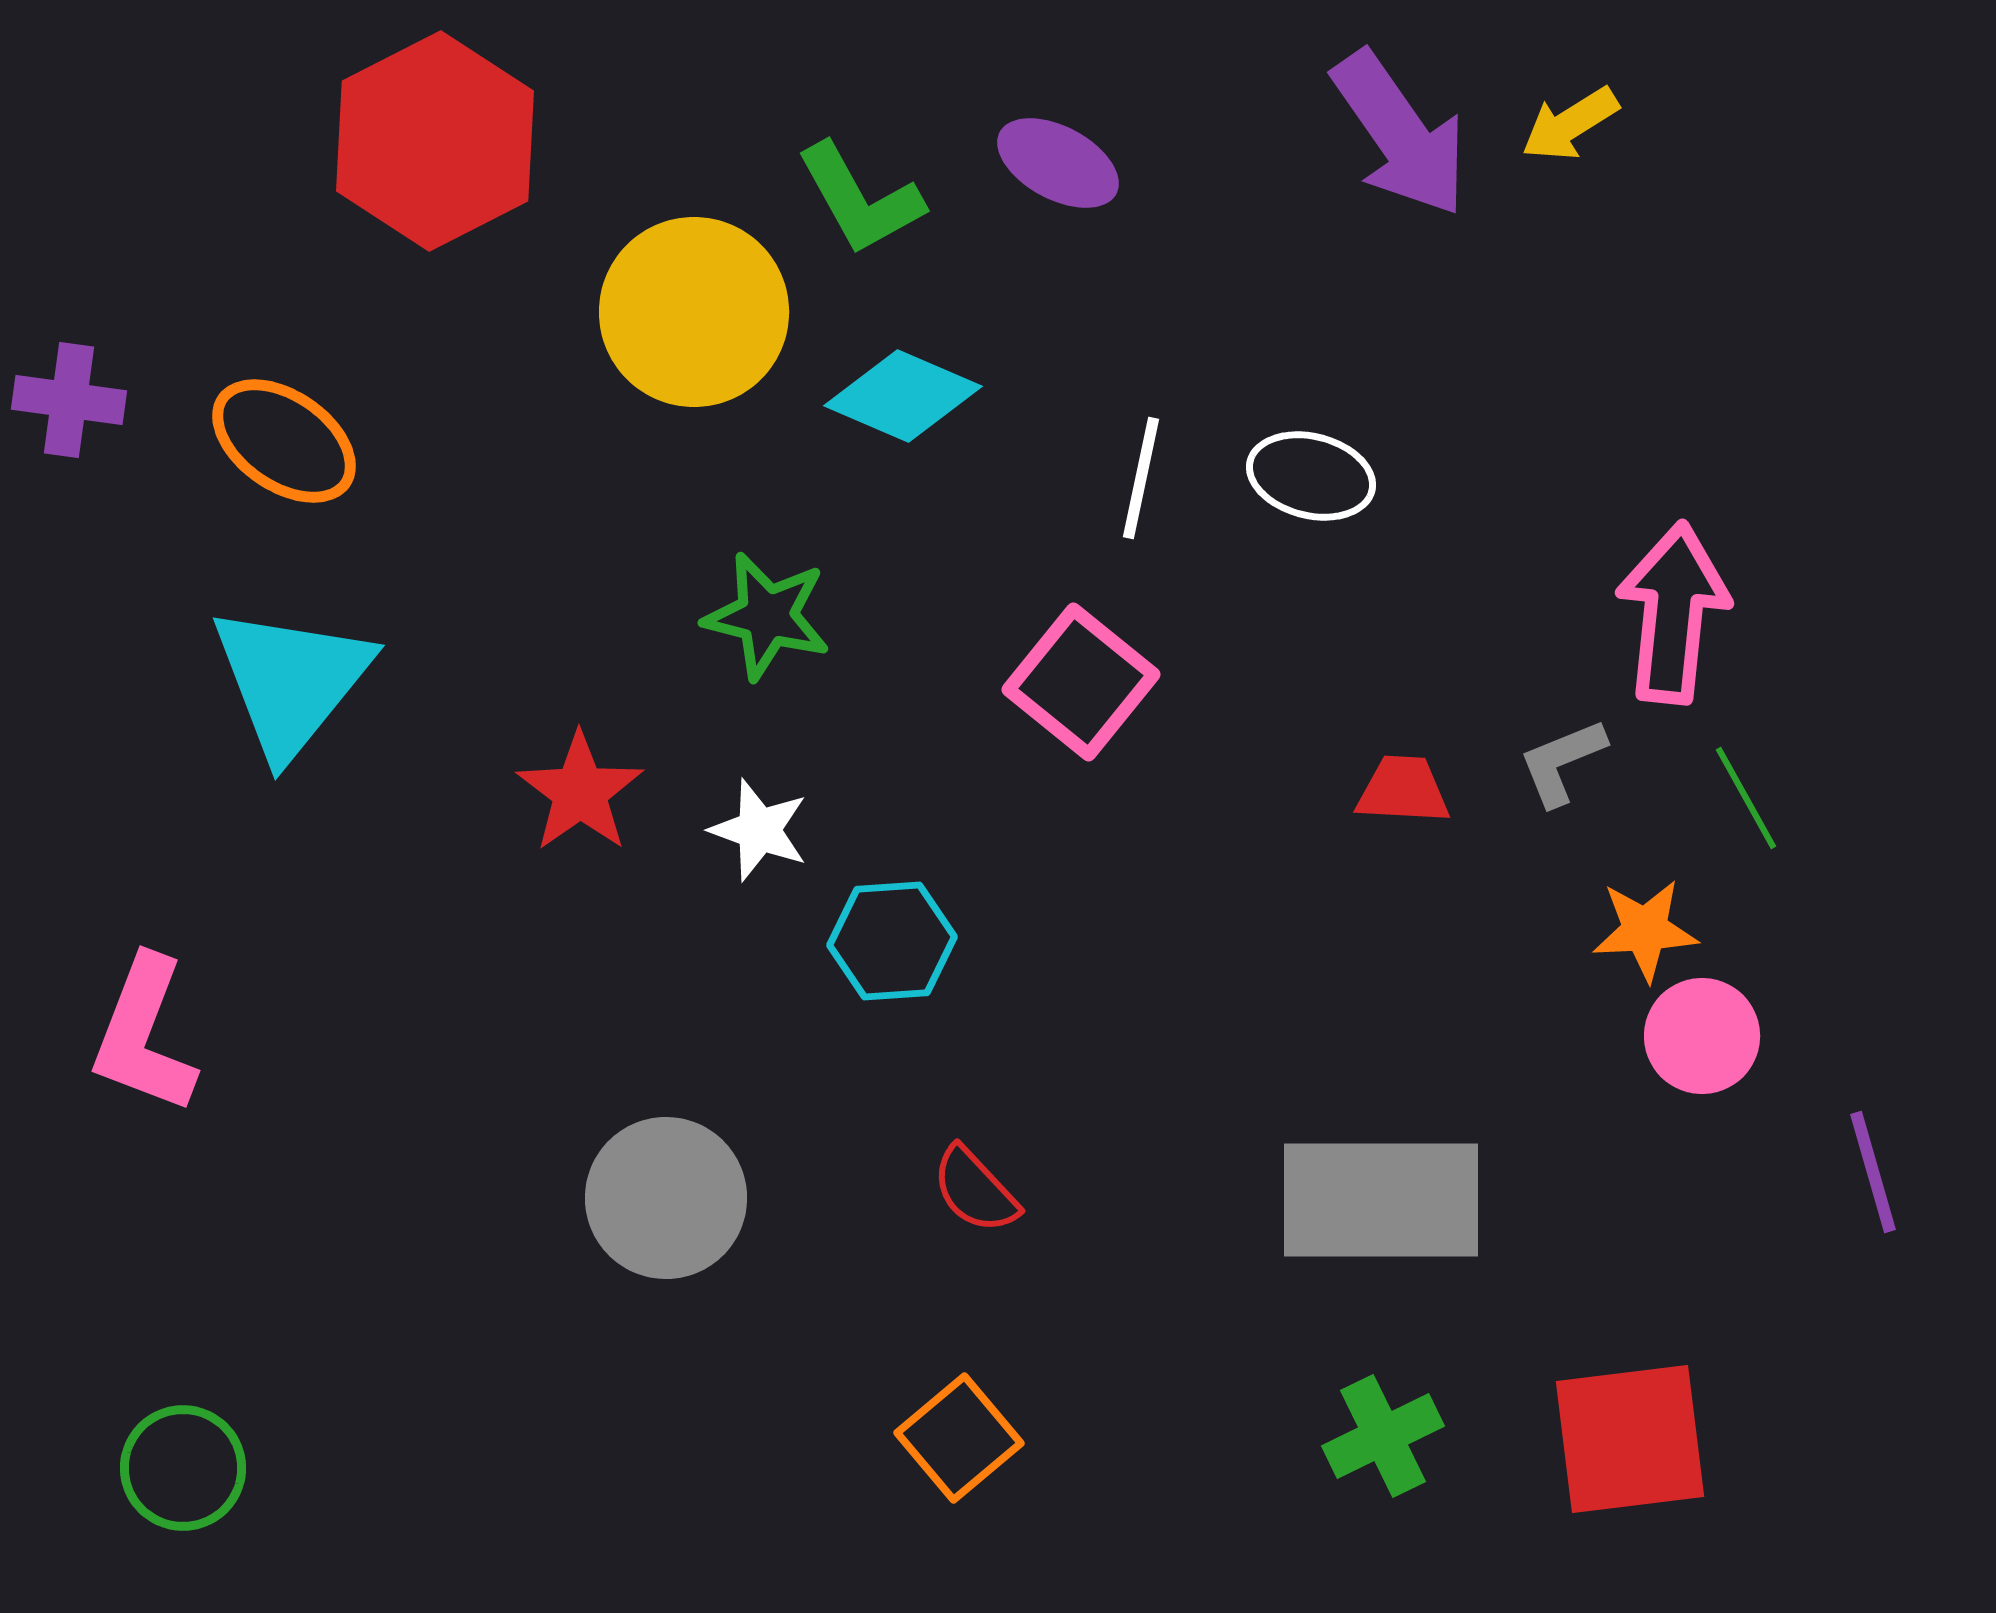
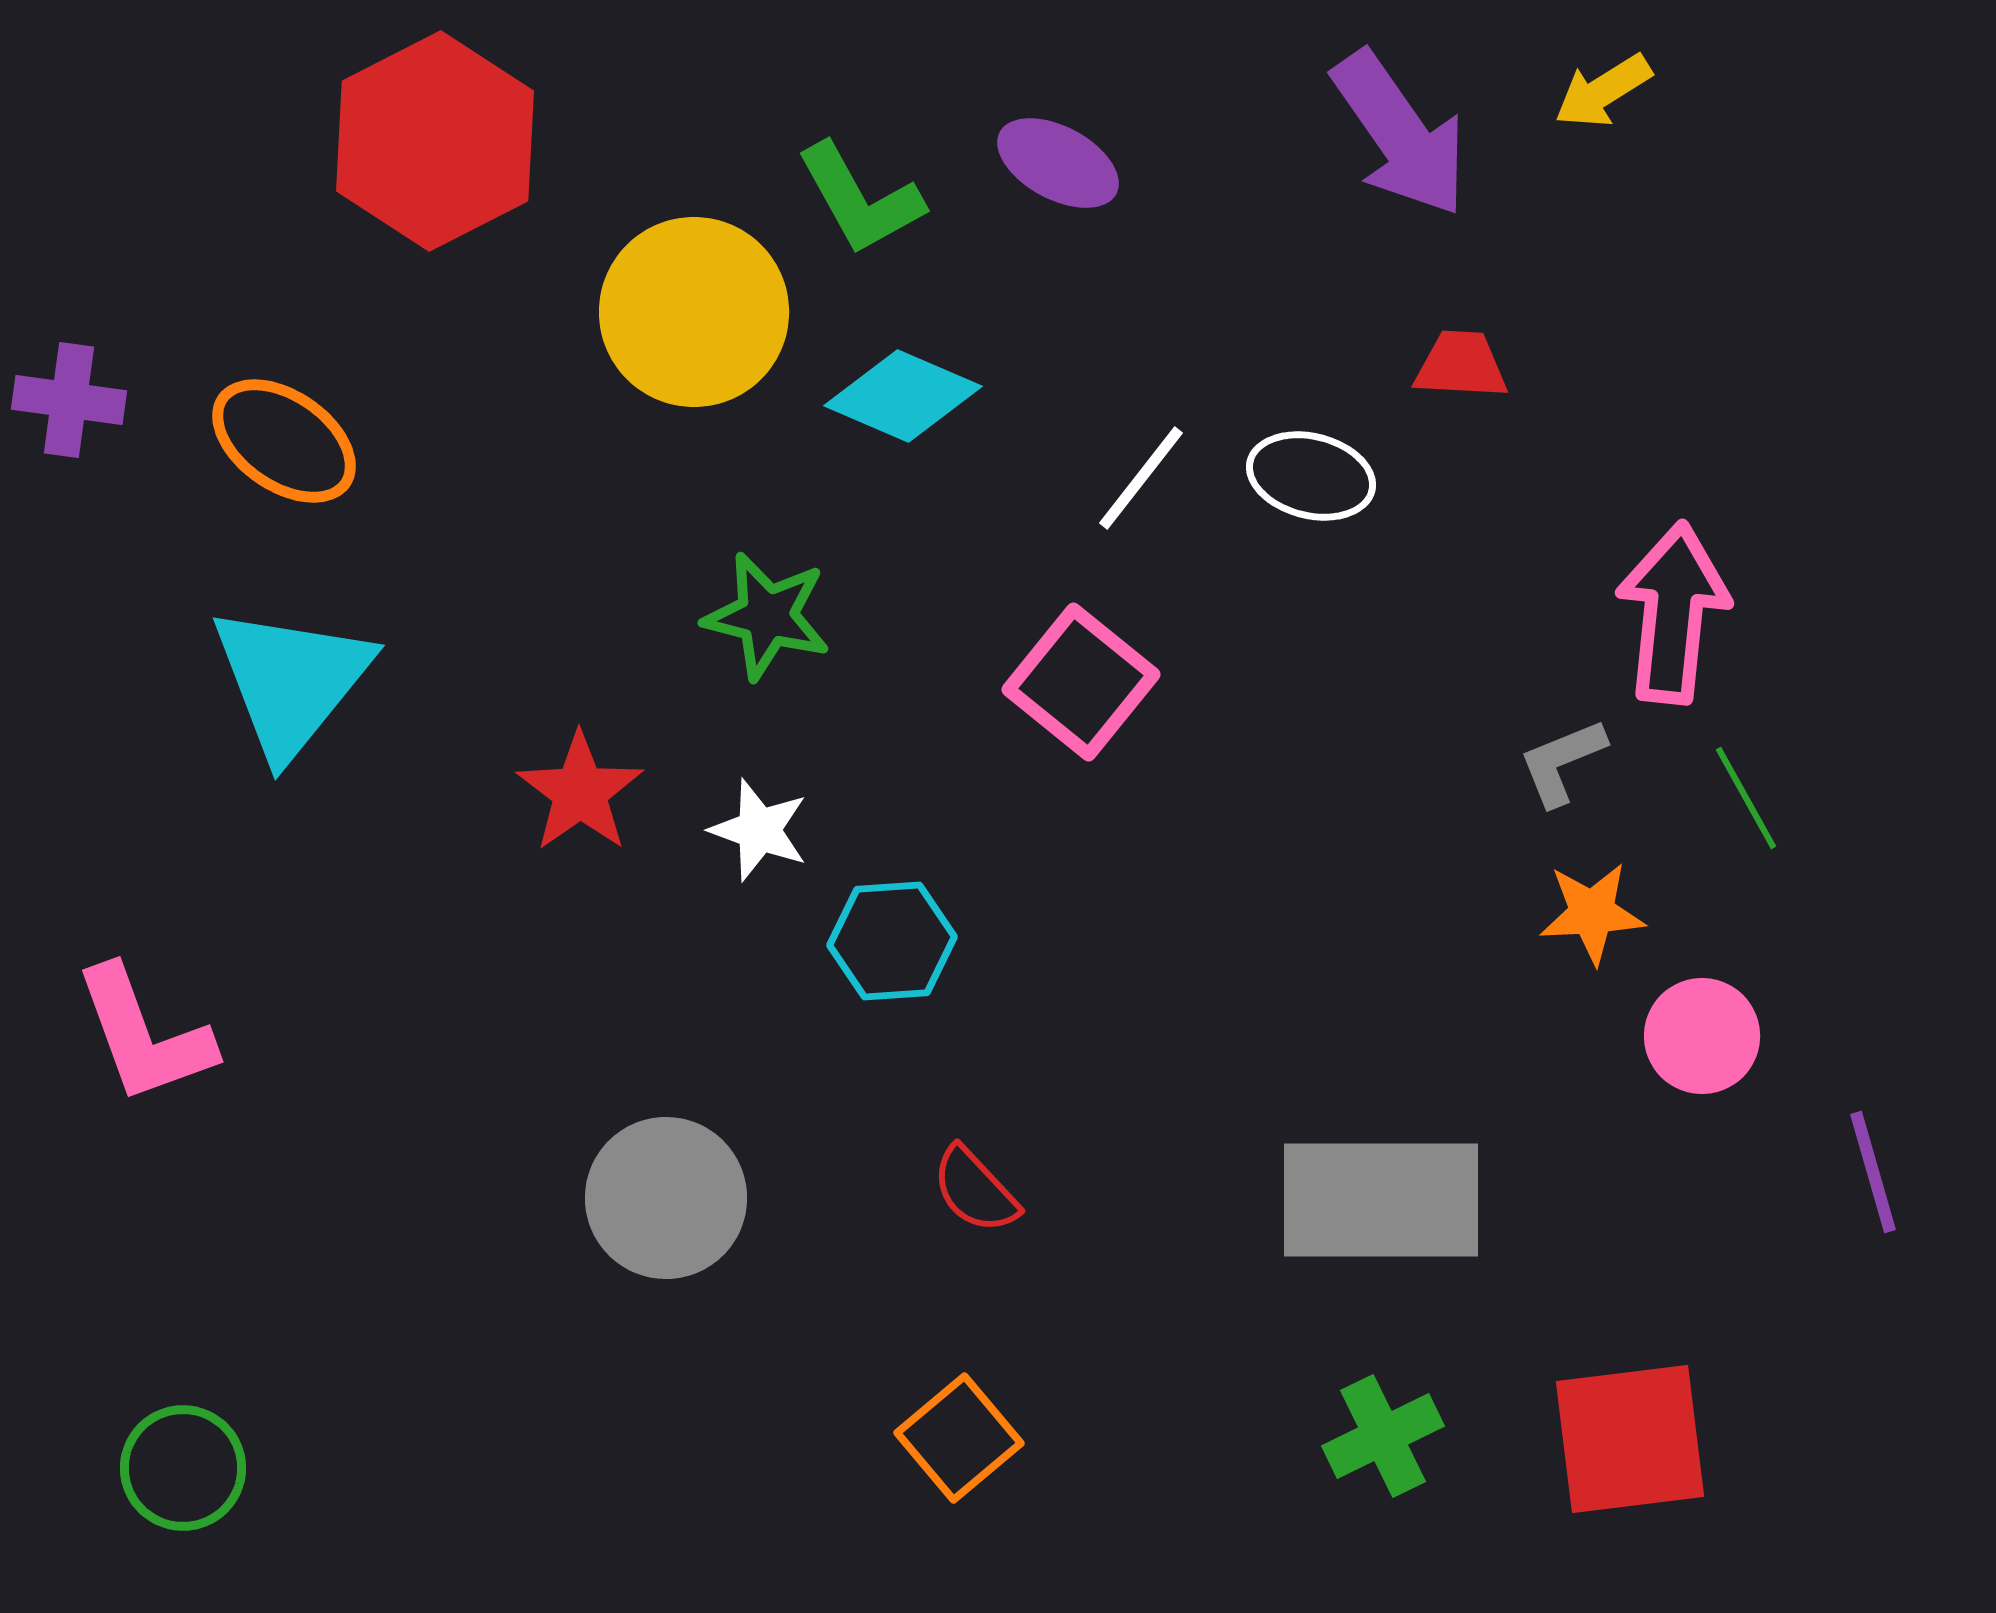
yellow arrow: moved 33 px right, 33 px up
white line: rotated 26 degrees clockwise
red trapezoid: moved 58 px right, 425 px up
orange star: moved 53 px left, 17 px up
pink L-shape: rotated 41 degrees counterclockwise
